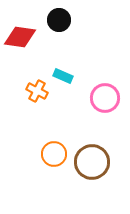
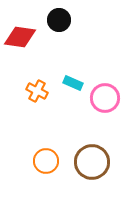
cyan rectangle: moved 10 px right, 7 px down
orange circle: moved 8 px left, 7 px down
